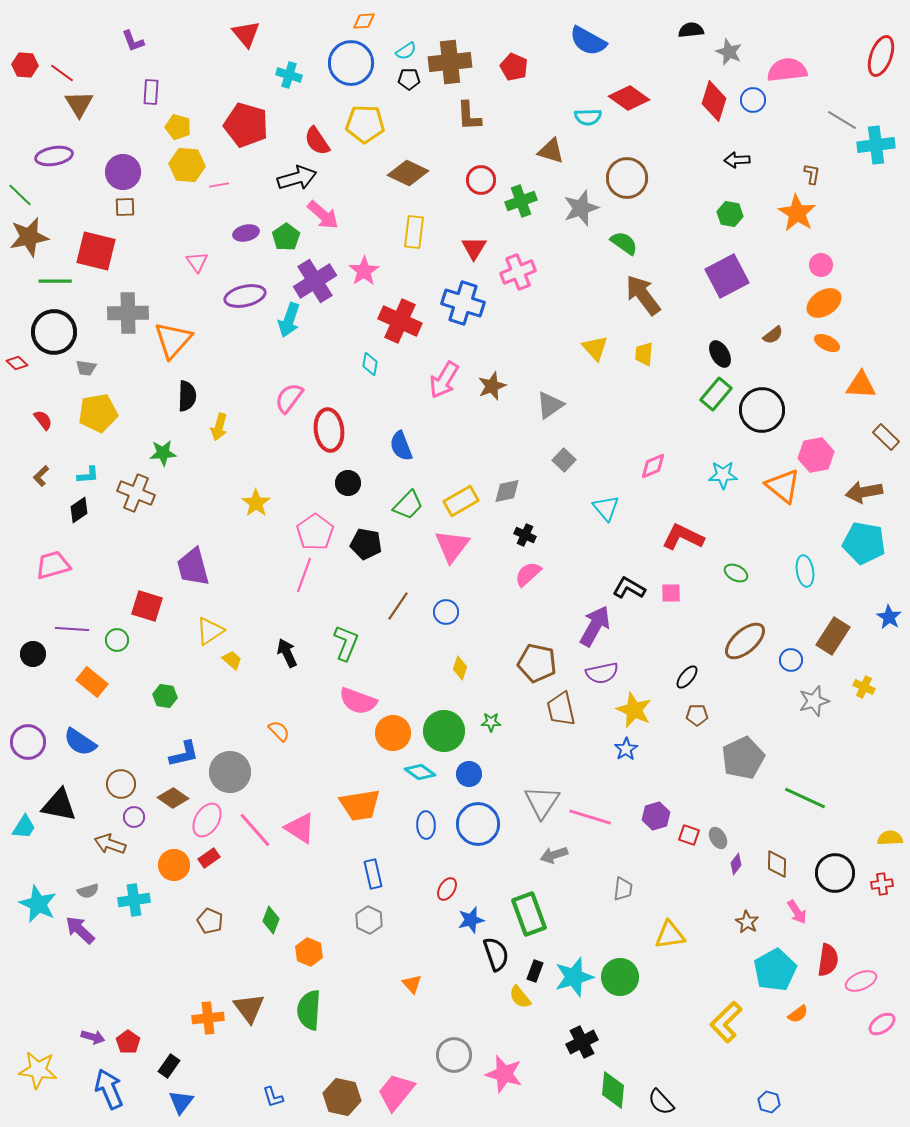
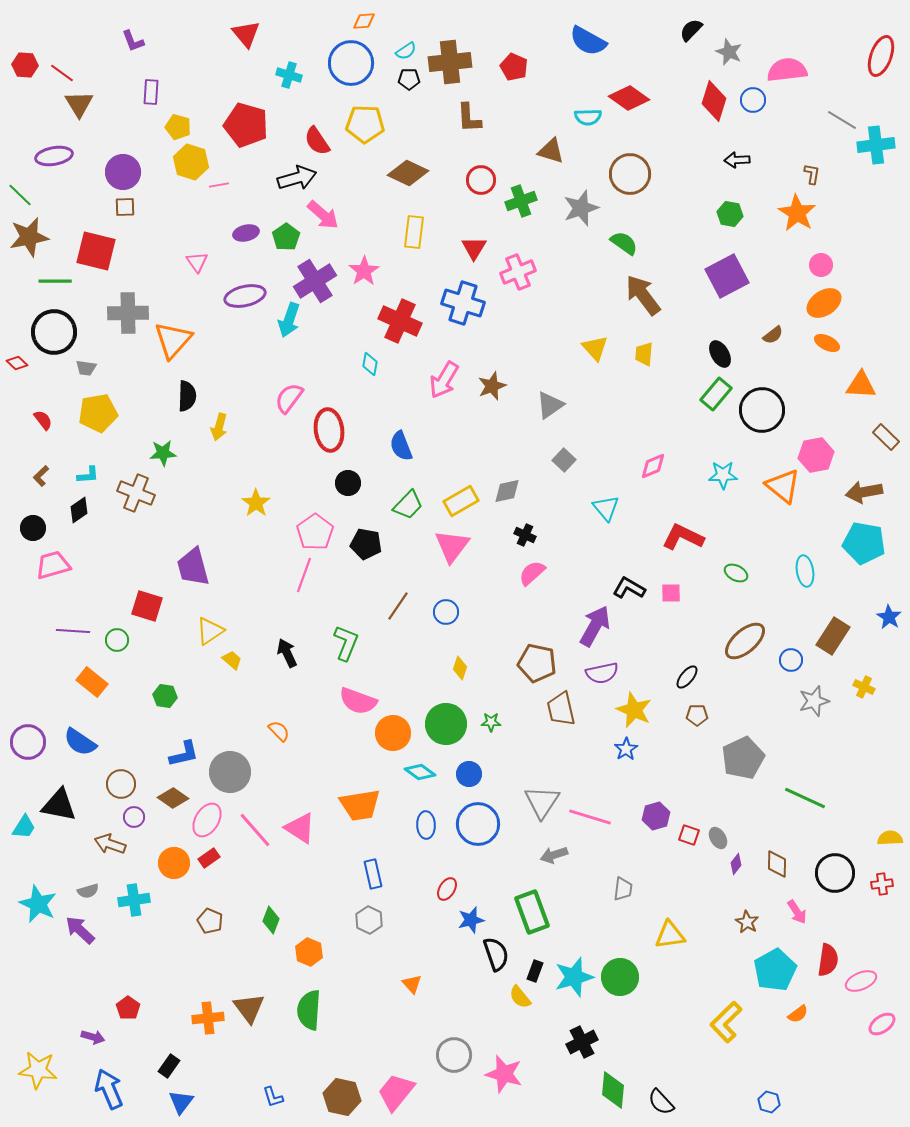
black semicircle at (691, 30): rotated 40 degrees counterclockwise
brown L-shape at (469, 116): moved 2 px down
yellow hexagon at (187, 165): moved 4 px right, 3 px up; rotated 12 degrees clockwise
brown circle at (627, 178): moved 3 px right, 4 px up
pink semicircle at (528, 574): moved 4 px right, 1 px up
purple line at (72, 629): moved 1 px right, 2 px down
black circle at (33, 654): moved 126 px up
green circle at (444, 731): moved 2 px right, 7 px up
orange circle at (174, 865): moved 2 px up
green rectangle at (529, 914): moved 3 px right, 2 px up
red pentagon at (128, 1042): moved 34 px up
